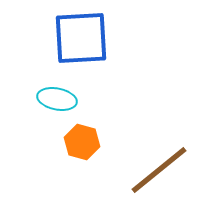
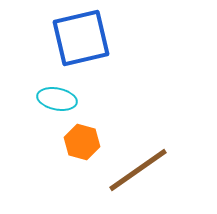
blue square: rotated 10 degrees counterclockwise
brown line: moved 21 px left; rotated 4 degrees clockwise
